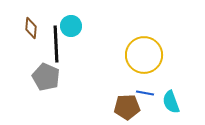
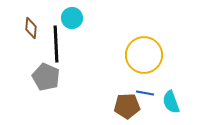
cyan circle: moved 1 px right, 8 px up
brown pentagon: moved 1 px up
